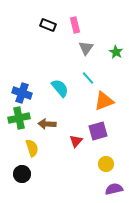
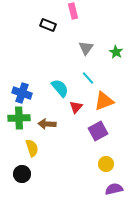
pink rectangle: moved 2 px left, 14 px up
green cross: rotated 10 degrees clockwise
purple square: rotated 12 degrees counterclockwise
red triangle: moved 34 px up
